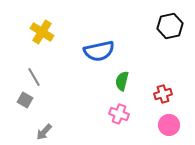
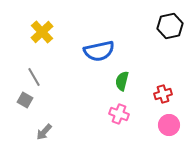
yellow cross: rotated 15 degrees clockwise
